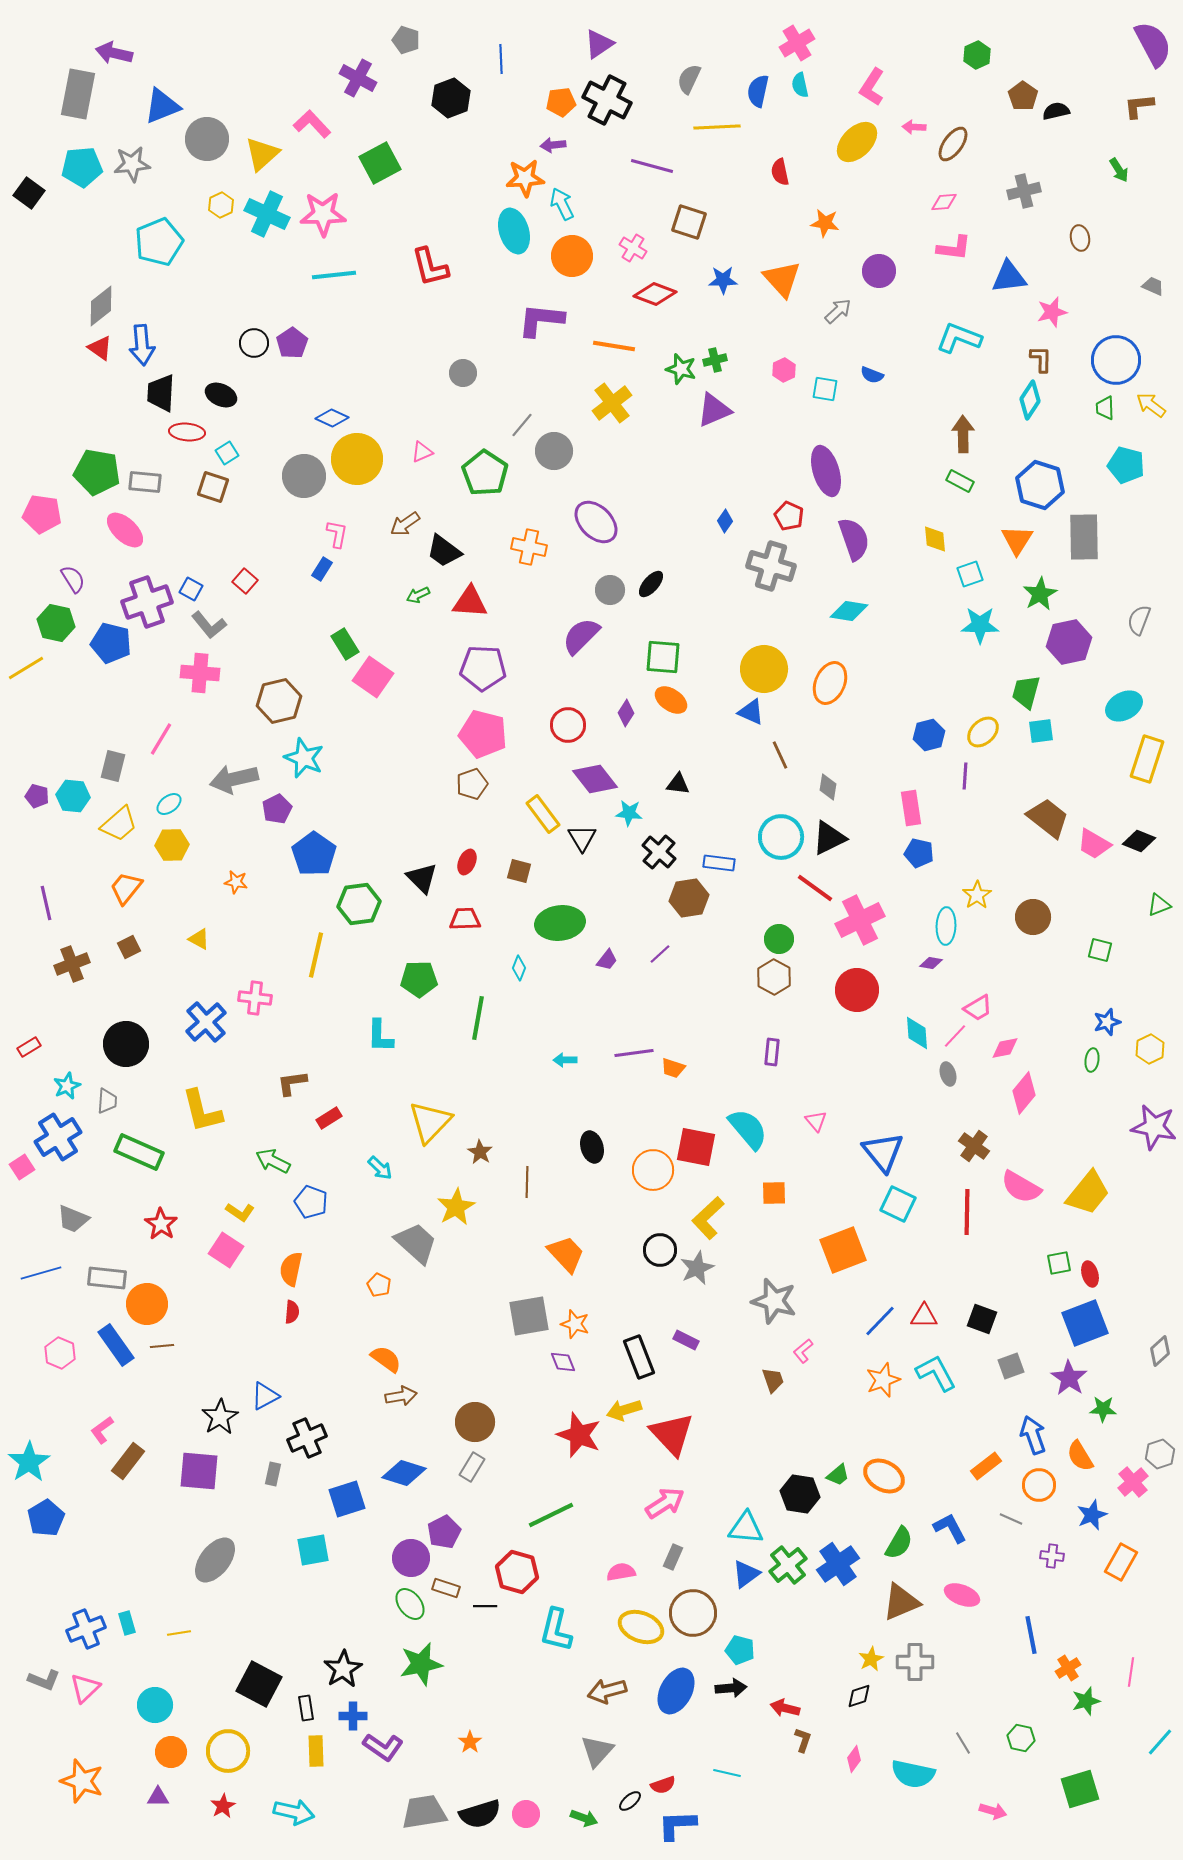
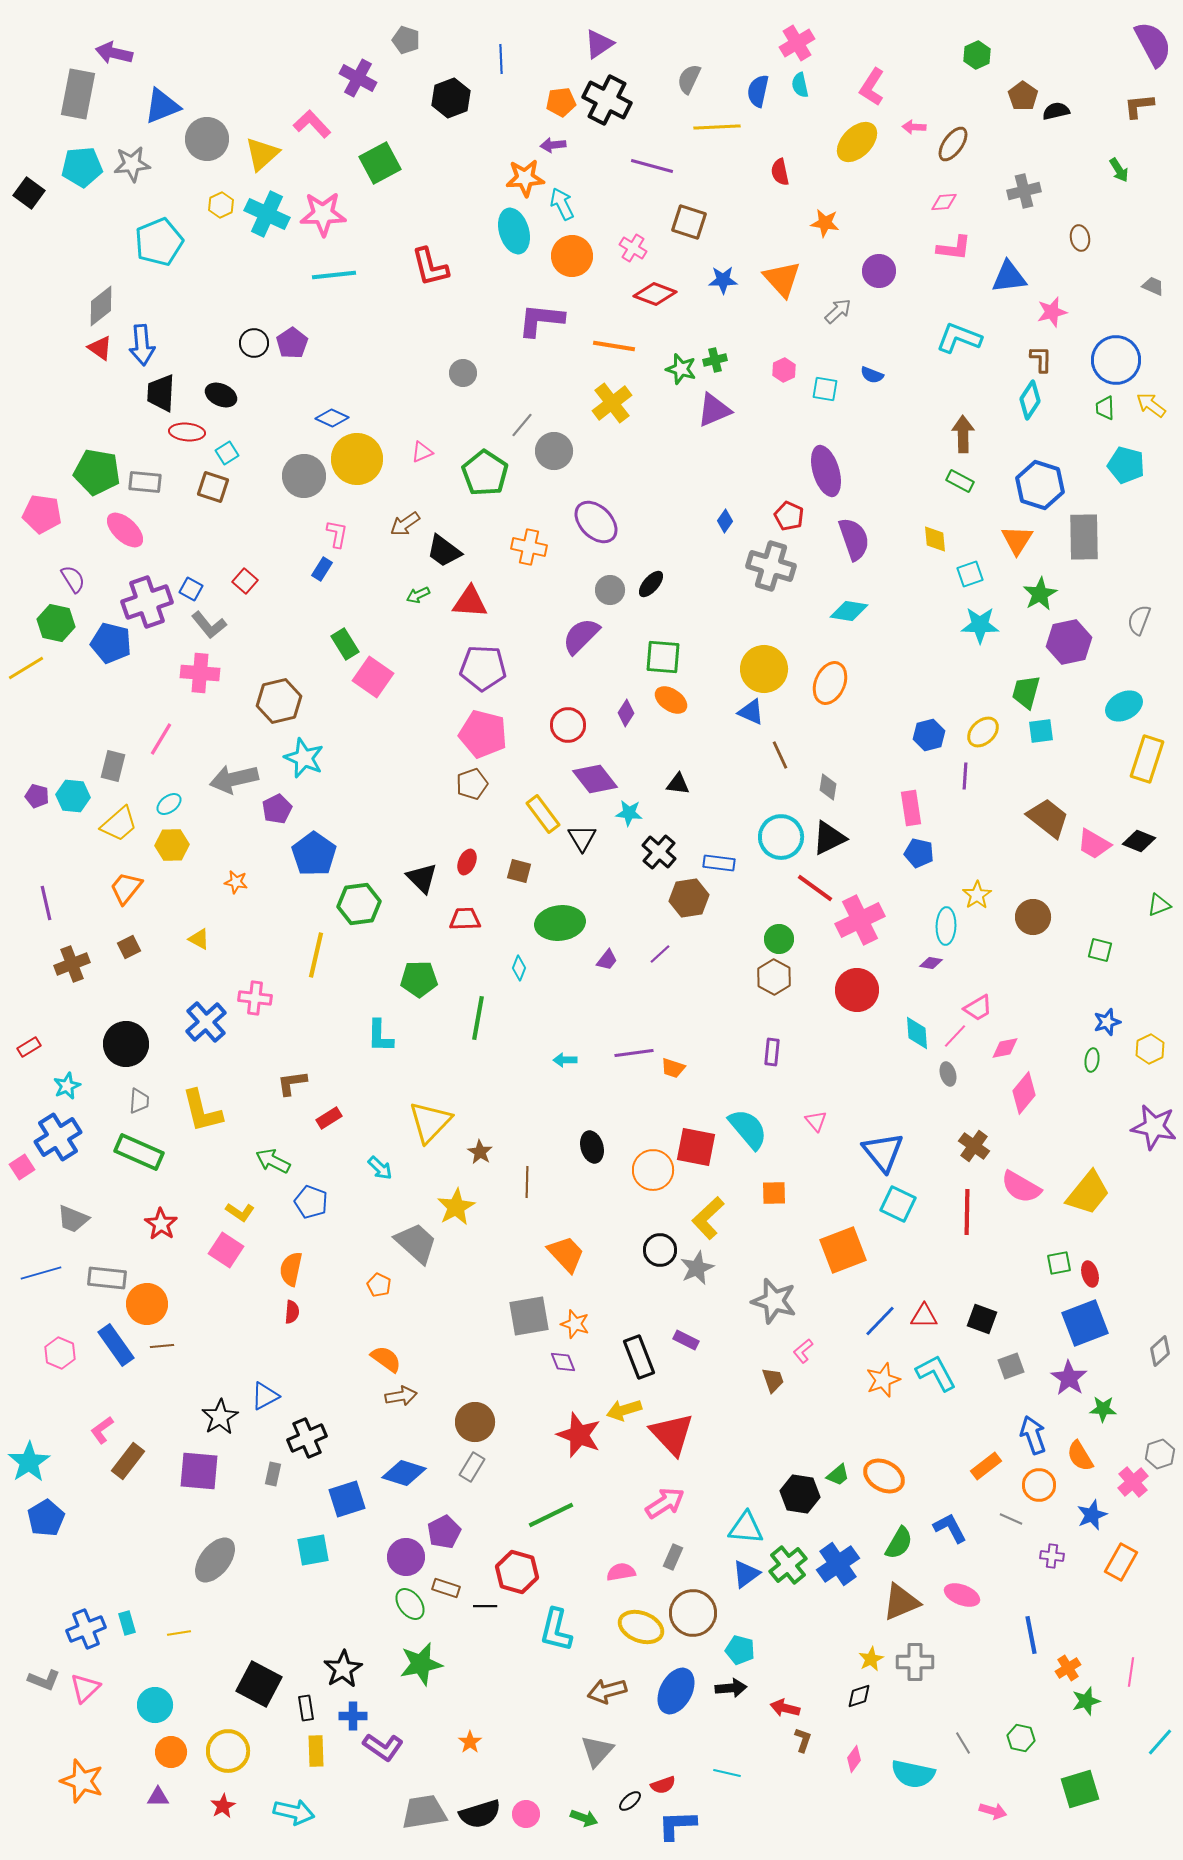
gray trapezoid at (107, 1101): moved 32 px right
purple circle at (411, 1558): moved 5 px left, 1 px up
